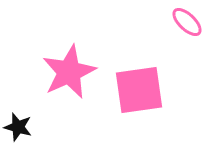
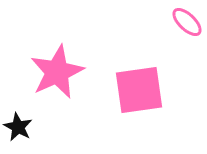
pink star: moved 12 px left
black star: rotated 12 degrees clockwise
